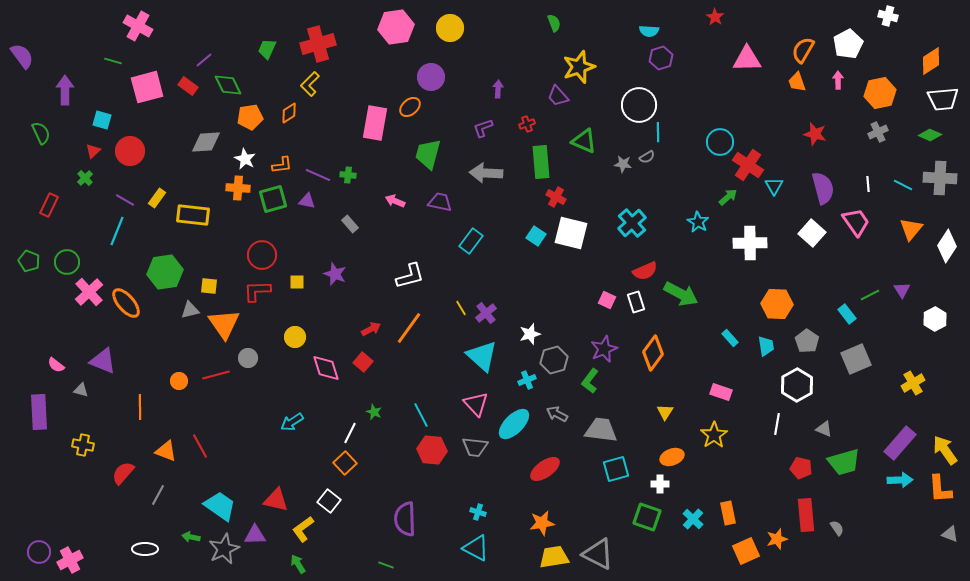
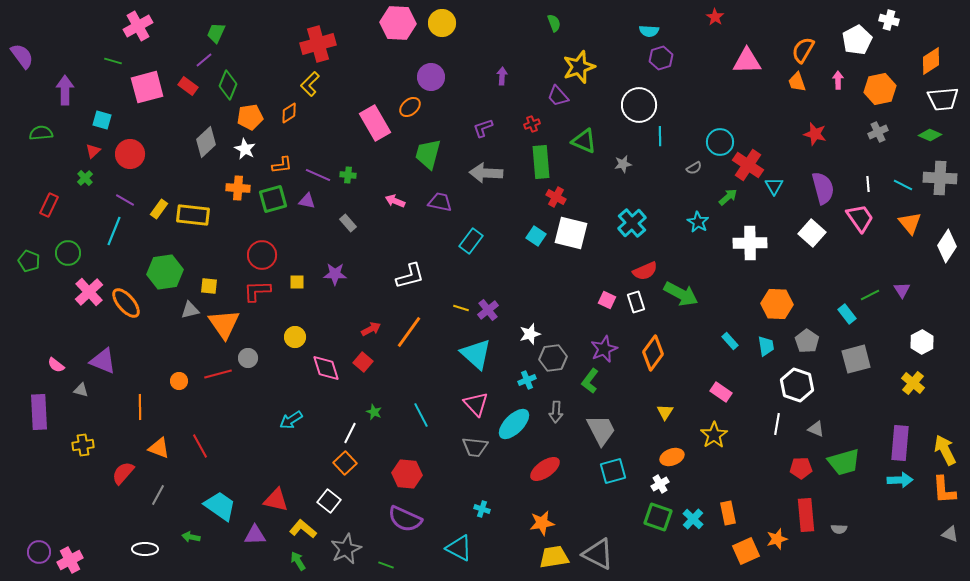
white cross at (888, 16): moved 1 px right, 4 px down
pink cross at (138, 26): rotated 32 degrees clockwise
pink hexagon at (396, 27): moved 2 px right, 4 px up; rotated 12 degrees clockwise
yellow circle at (450, 28): moved 8 px left, 5 px up
white pentagon at (848, 44): moved 9 px right, 4 px up
green trapezoid at (267, 49): moved 51 px left, 16 px up
pink triangle at (747, 59): moved 2 px down
green diamond at (228, 85): rotated 48 degrees clockwise
purple arrow at (498, 89): moved 4 px right, 13 px up
orange hexagon at (880, 93): moved 4 px up
pink rectangle at (375, 123): rotated 40 degrees counterclockwise
red cross at (527, 124): moved 5 px right
cyan line at (658, 132): moved 2 px right, 4 px down
green semicircle at (41, 133): rotated 70 degrees counterclockwise
gray diamond at (206, 142): rotated 40 degrees counterclockwise
red circle at (130, 151): moved 3 px down
gray semicircle at (647, 157): moved 47 px right, 11 px down
white star at (245, 159): moved 10 px up
gray star at (623, 164): rotated 18 degrees counterclockwise
yellow rectangle at (157, 198): moved 2 px right, 11 px down
pink trapezoid at (856, 222): moved 4 px right, 4 px up
gray rectangle at (350, 224): moved 2 px left, 1 px up
orange triangle at (911, 229): moved 1 px left, 6 px up; rotated 20 degrees counterclockwise
cyan line at (117, 231): moved 3 px left
green circle at (67, 262): moved 1 px right, 9 px up
purple star at (335, 274): rotated 20 degrees counterclockwise
yellow line at (461, 308): rotated 42 degrees counterclockwise
purple cross at (486, 313): moved 2 px right, 3 px up
white hexagon at (935, 319): moved 13 px left, 23 px down
orange line at (409, 328): moved 4 px down
cyan rectangle at (730, 338): moved 3 px down
cyan triangle at (482, 356): moved 6 px left, 2 px up
gray square at (856, 359): rotated 8 degrees clockwise
gray hexagon at (554, 360): moved 1 px left, 2 px up; rotated 8 degrees clockwise
red line at (216, 375): moved 2 px right, 1 px up
yellow cross at (913, 383): rotated 20 degrees counterclockwise
white hexagon at (797, 385): rotated 12 degrees counterclockwise
pink rectangle at (721, 392): rotated 15 degrees clockwise
gray arrow at (557, 414): moved 1 px left, 2 px up; rotated 115 degrees counterclockwise
cyan arrow at (292, 422): moved 1 px left, 2 px up
gray triangle at (824, 429): moved 8 px left
gray trapezoid at (601, 430): rotated 56 degrees clockwise
purple rectangle at (900, 443): rotated 36 degrees counterclockwise
yellow cross at (83, 445): rotated 20 degrees counterclockwise
red hexagon at (432, 450): moved 25 px left, 24 px down
yellow arrow at (945, 450): rotated 8 degrees clockwise
orange triangle at (166, 451): moved 7 px left, 3 px up
red pentagon at (801, 468): rotated 15 degrees counterclockwise
cyan square at (616, 469): moved 3 px left, 2 px down
white cross at (660, 484): rotated 30 degrees counterclockwise
orange L-shape at (940, 489): moved 4 px right, 1 px down
cyan cross at (478, 512): moved 4 px right, 3 px up
green square at (647, 517): moved 11 px right
purple semicircle at (405, 519): rotated 64 degrees counterclockwise
gray semicircle at (837, 528): moved 2 px right, 1 px down; rotated 126 degrees clockwise
yellow L-shape at (303, 529): rotated 76 degrees clockwise
cyan triangle at (476, 548): moved 17 px left
gray star at (224, 549): moved 122 px right
green arrow at (298, 564): moved 3 px up
